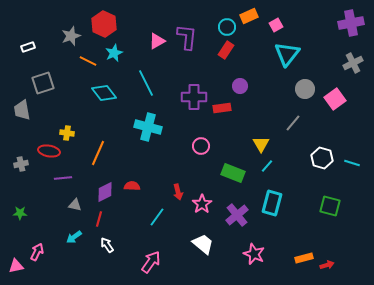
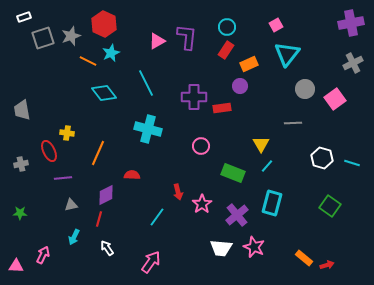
orange rectangle at (249, 16): moved 48 px down
white rectangle at (28, 47): moved 4 px left, 30 px up
cyan star at (114, 53): moved 3 px left
gray square at (43, 83): moved 45 px up
gray line at (293, 123): rotated 48 degrees clockwise
cyan cross at (148, 127): moved 2 px down
red ellipse at (49, 151): rotated 55 degrees clockwise
red semicircle at (132, 186): moved 11 px up
purple diamond at (105, 192): moved 1 px right, 3 px down
gray triangle at (75, 205): moved 4 px left; rotated 24 degrees counterclockwise
green square at (330, 206): rotated 20 degrees clockwise
cyan arrow at (74, 237): rotated 28 degrees counterclockwise
white trapezoid at (203, 244): moved 18 px right, 4 px down; rotated 145 degrees clockwise
white arrow at (107, 245): moved 3 px down
pink arrow at (37, 252): moved 6 px right, 3 px down
pink star at (254, 254): moved 7 px up
orange rectangle at (304, 258): rotated 54 degrees clockwise
pink triangle at (16, 266): rotated 14 degrees clockwise
